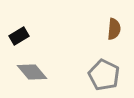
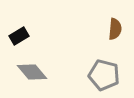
brown semicircle: moved 1 px right
gray pentagon: rotated 12 degrees counterclockwise
